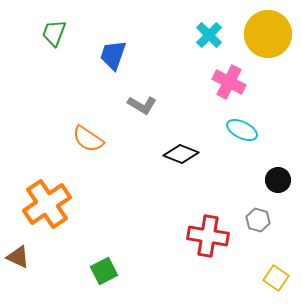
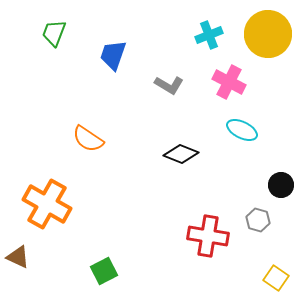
cyan cross: rotated 24 degrees clockwise
gray L-shape: moved 27 px right, 20 px up
black circle: moved 3 px right, 5 px down
orange cross: rotated 27 degrees counterclockwise
